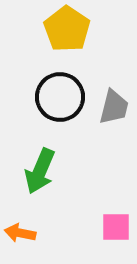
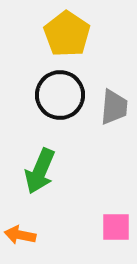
yellow pentagon: moved 5 px down
black circle: moved 2 px up
gray trapezoid: rotated 9 degrees counterclockwise
orange arrow: moved 2 px down
